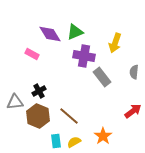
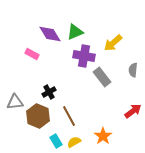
yellow arrow: moved 2 px left; rotated 30 degrees clockwise
gray semicircle: moved 1 px left, 2 px up
black cross: moved 10 px right, 1 px down
brown line: rotated 20 degrees clockwise
cyan rectangle: rotated 24 degrees counterclockwise
